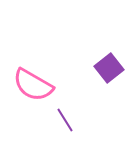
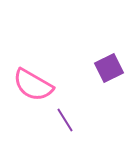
purple square: rotated 12 degrees clockwise
